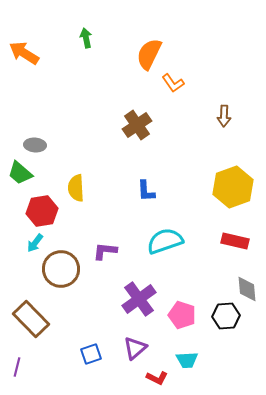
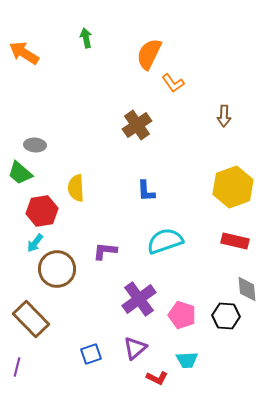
brown circle: moved 4 px left
black hexagon: rotated 8 degrees clockwise
